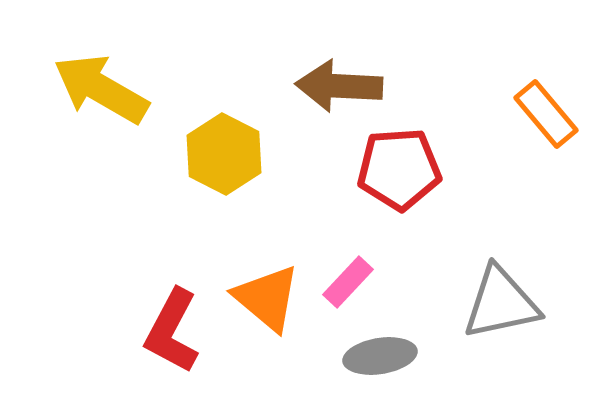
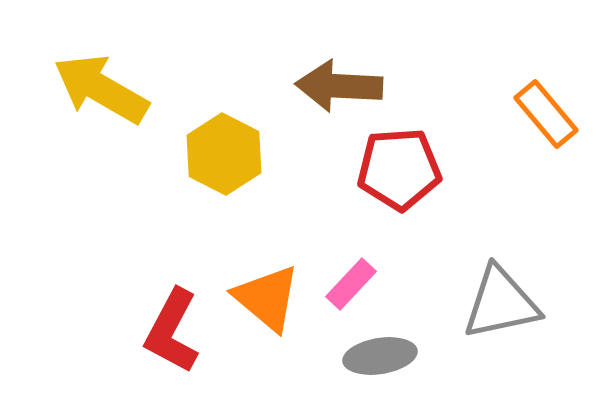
pink rectangle: moved 3 px right, 2 px down
